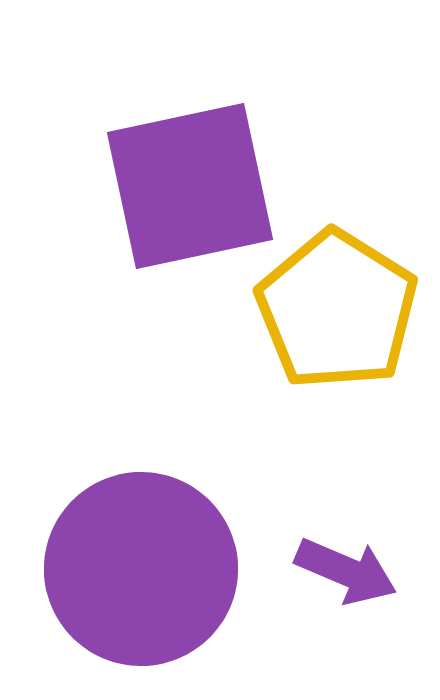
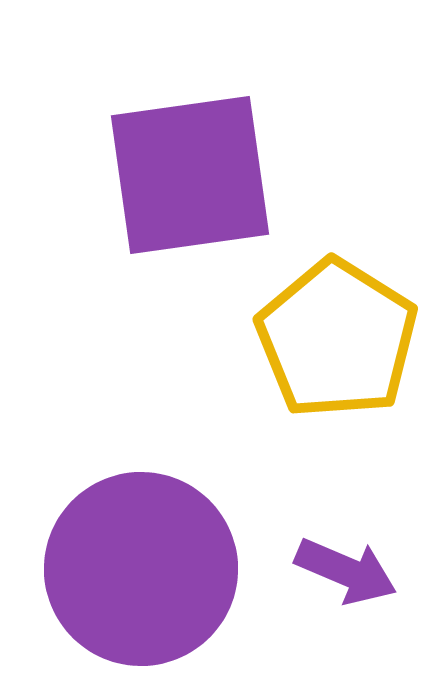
purple square: moved 11 px up; rotated 4 degrees clockwise
yellow pentagon: moved 29 px down
